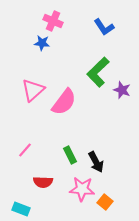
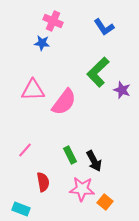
pink triangle: rotated 40 degrees clockwise
black arrow: moved 2 px left, 1 px up
red semicircle: rotated 102 degrees counterclockwise
